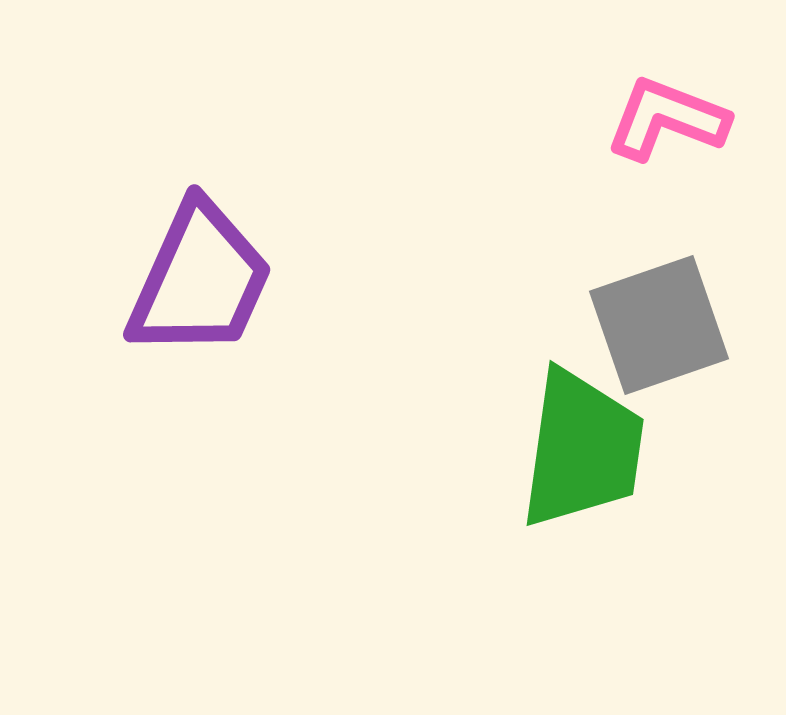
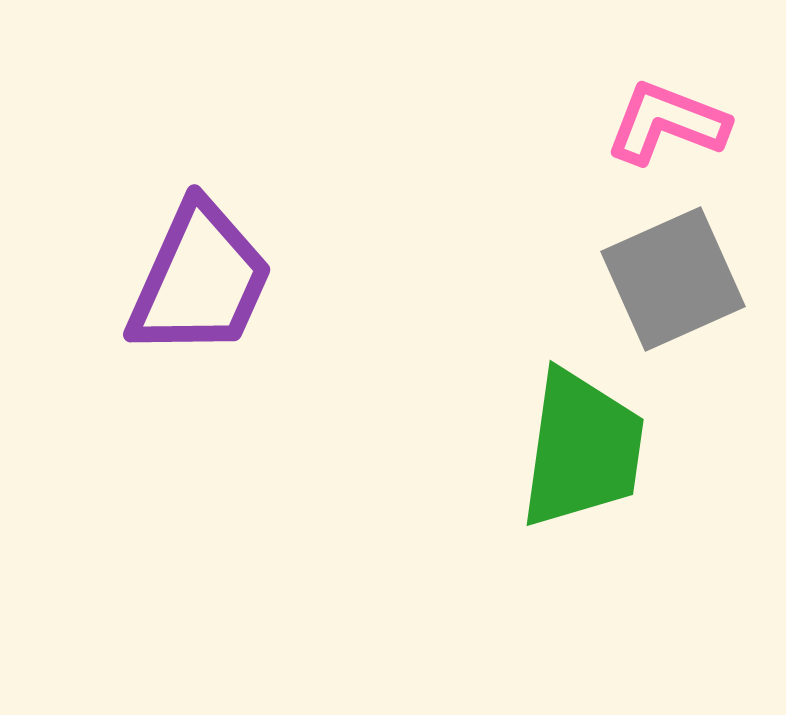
pink L-shape: moved 4 px down
gray square: moved 14 px right, 46 px up; rotated 5 degrees counterclockwise
